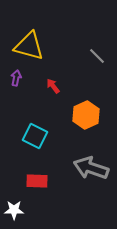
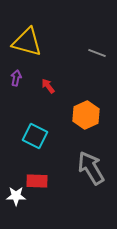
yellow triangle: moved 2 px left, 4 px up
gray line: moved 3 px up; rotated 24 degrees counterclockwise
red arrow: moved 5 px left
gray arrow: rotated 40 degrees clockwise
white star: moved 2 px right, 14 px up
